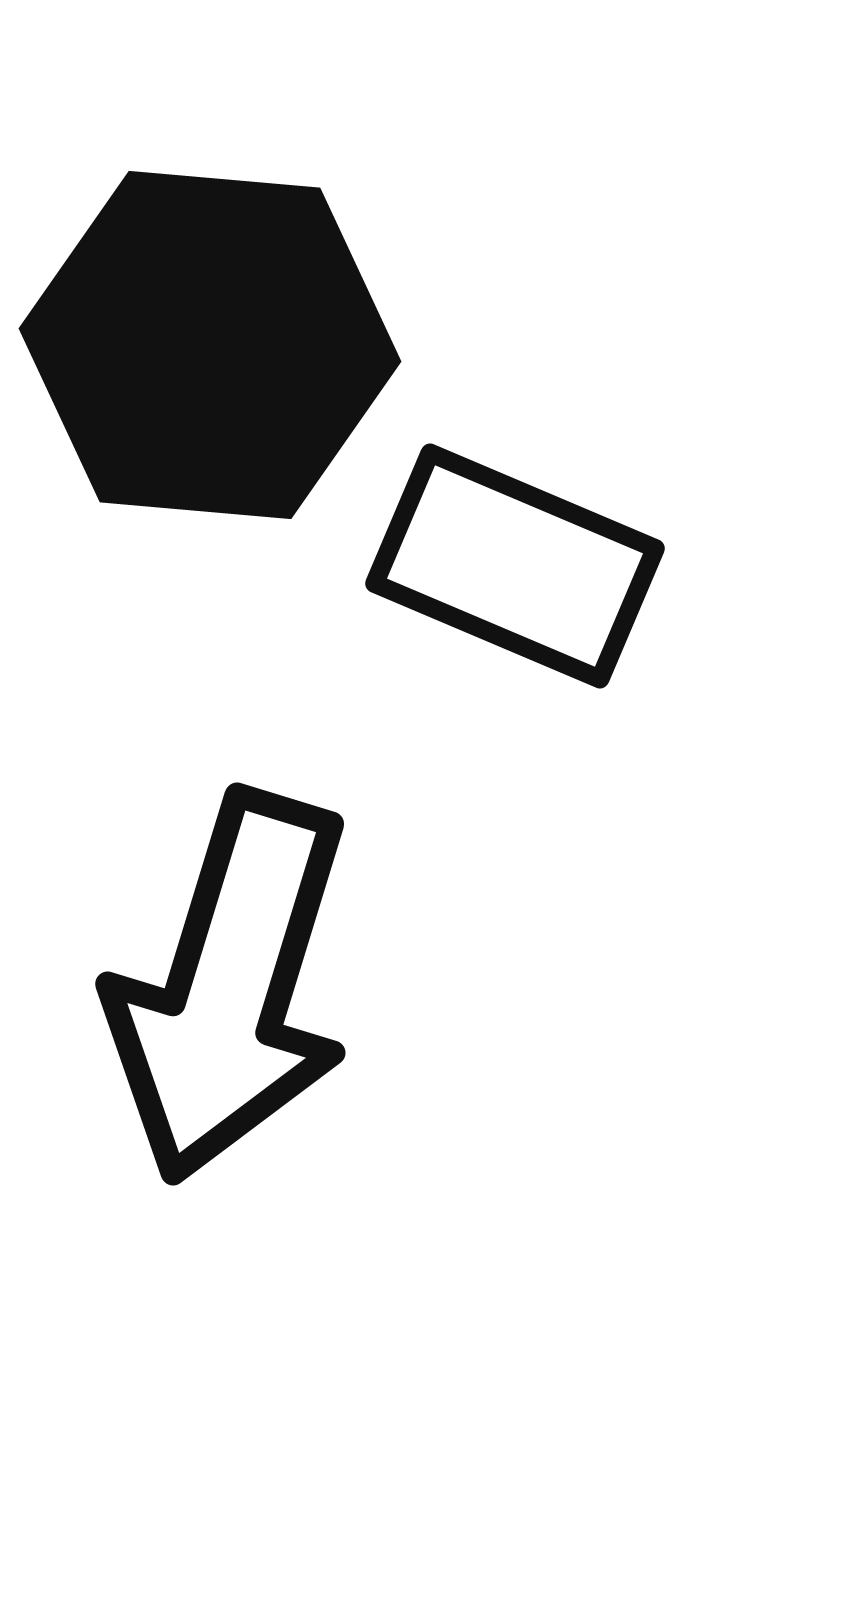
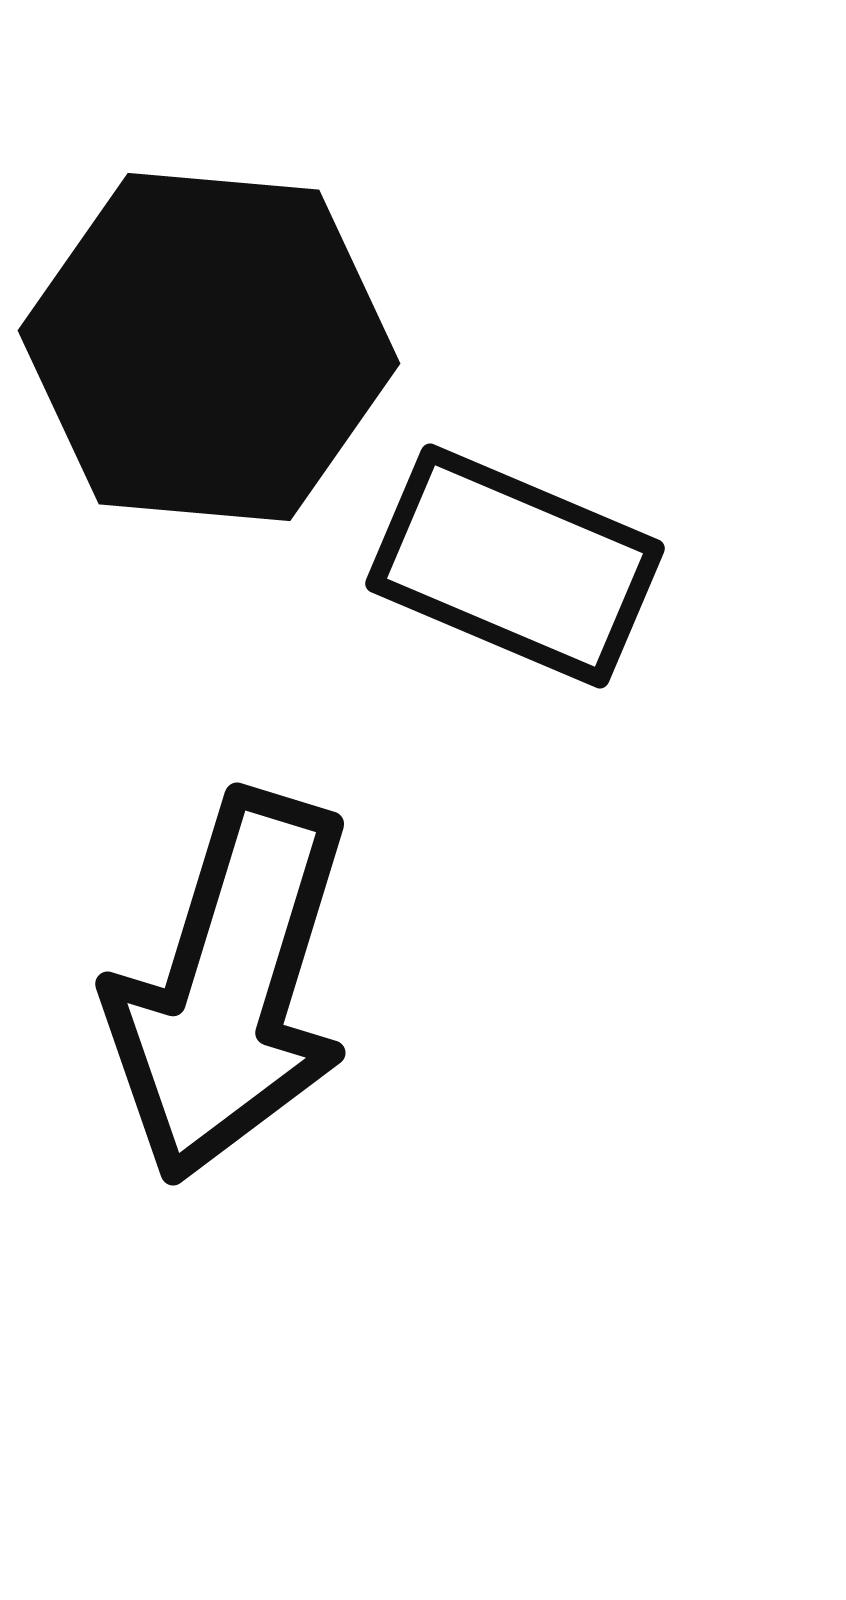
black hexagon: moved 1 px left, 2 px down
